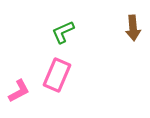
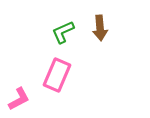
brown arrow: moved 33 px left
pink L-shape: moved 8 px down
